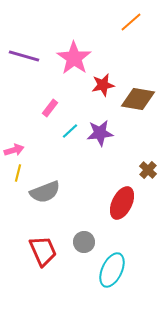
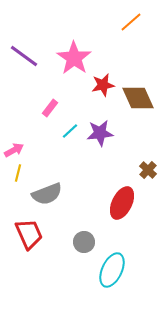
purple line: rotated 20 degrees clockwise
brown diamond: moved 1 px up; rotated 56 degrees clockwise
pink arrow: rotated 12 degrees counterclockwise
gray semicircle: moved 2 px right, 2 px down
red trapezoid: moved 14 px left, 17 px up
